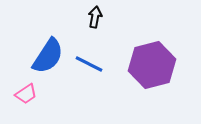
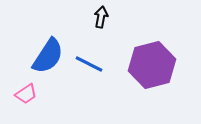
black arrow: moved 6 px right
